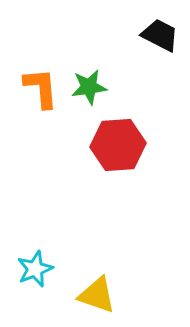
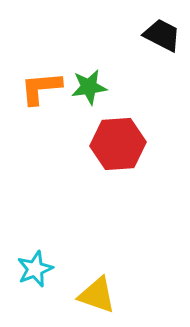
black trapezoid: moved 2 px right
orange L-shape: rotated 90 degrees counterclockwise
red hexagon: moved 1 px up
